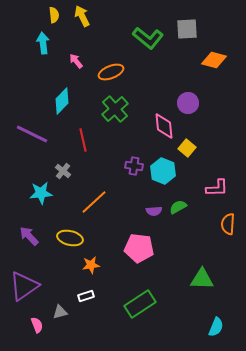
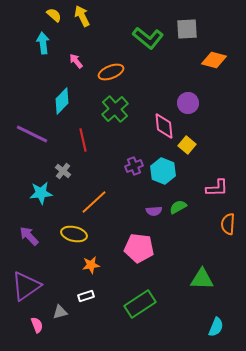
yellow semicircle: rotated 42 degrees counterclockwise
yellow square: moved 3 px up
purple cross: rotated 30 degrees counterclockwise
yellow ellipse: moved 4 px right, 4 px up
purple triangle: moved 2 px right
